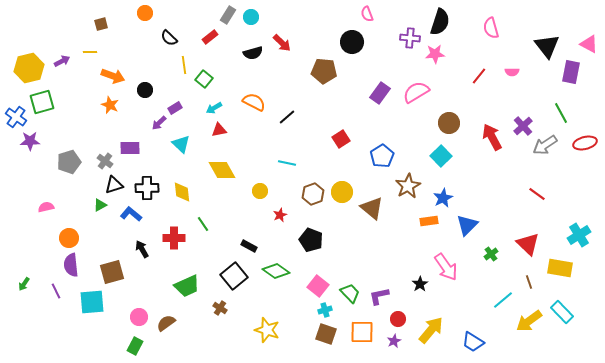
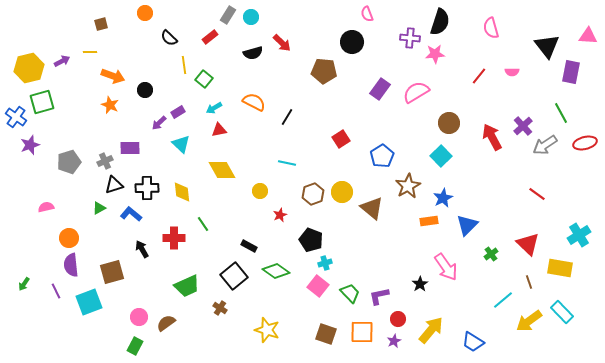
pink triangle at (589, 44): moved 1 px left, 8 px up; rotated 24 degrees counterclockwise
purple rectangle at (380, 93): moved 4 px up
purple rectangle at (175, 108): moved 3 px right, 4 px down
black line at (287, 117): rotated 18 degrees counterclockwise
purple star at (30, 141): moved 4 px down; rotated 18 degrees counterclockwise
gray cross at (105, 161): rotated 28 degrees clockwise
green triangle at (100, 205): moved 1 px left, 3 px down
cyan square at (92, 302): moved 3 px left; rotated 16 degrees counterclockwise
cyan cross at (325, 310): moved 47 px up
